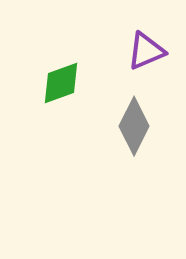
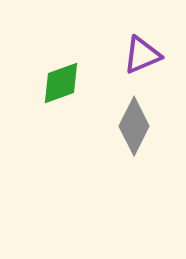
purple triangle: moved 4 px left, 4 px down
